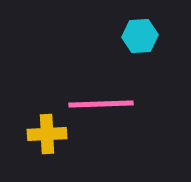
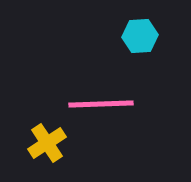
yellow cross: moved 9 px down; rotated 30 degrees counterclockwise
